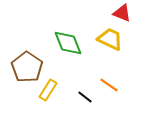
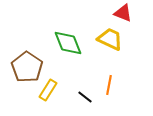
red triangle: moved 1 px right
orange line: rotated 66 degrees clockwise
